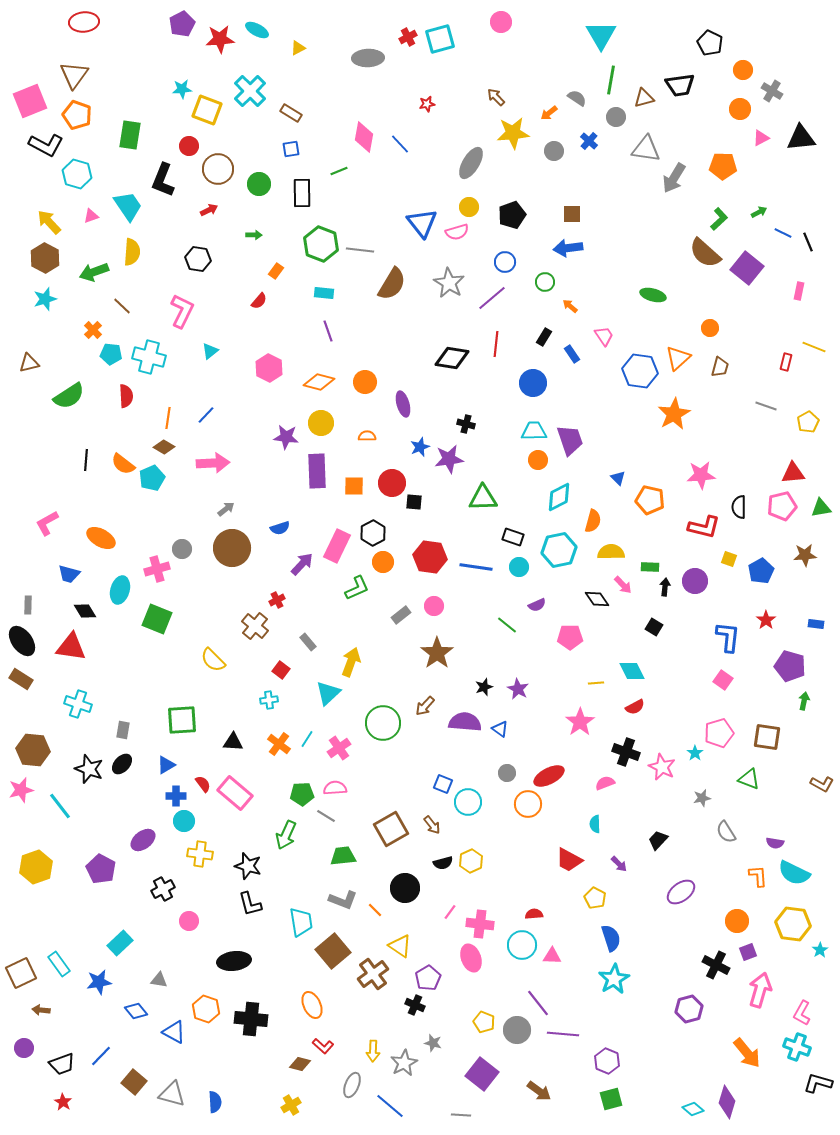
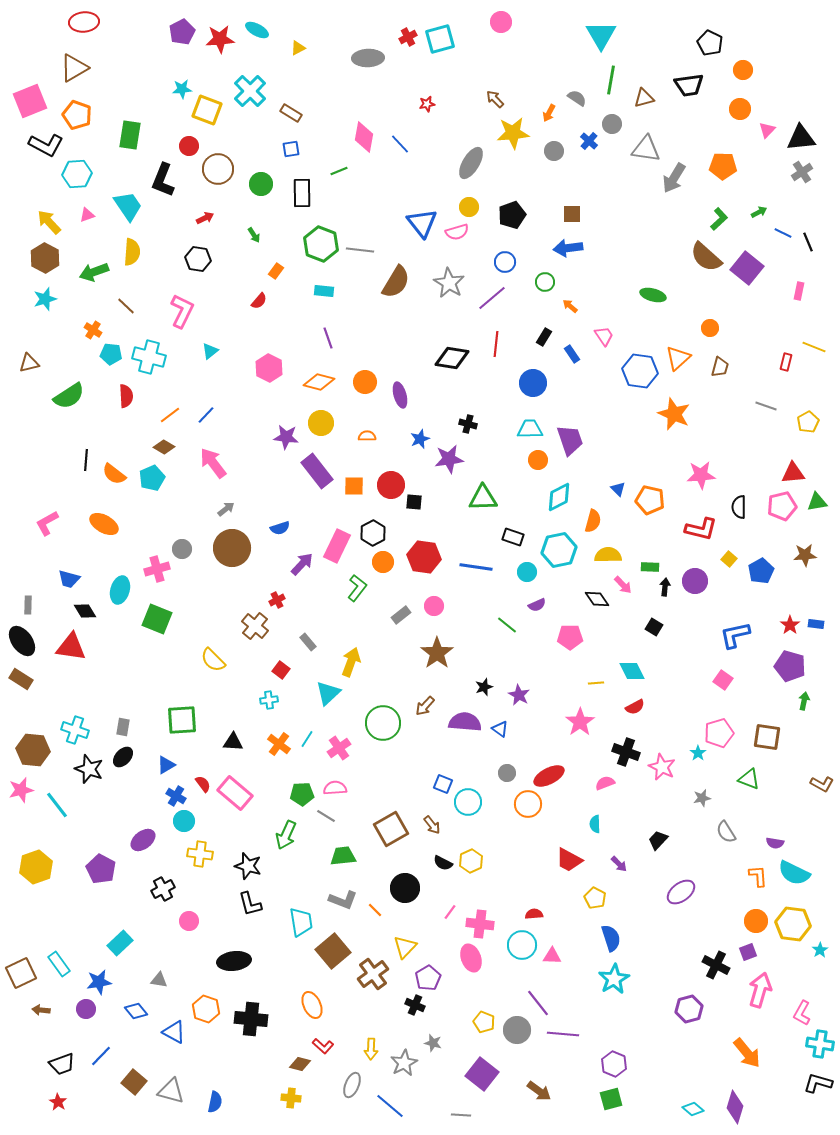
purple pentagon at (182, 24): moved 8 px down
brown triangle at (74, 75): moved 7 px up; rotated 24 degrees clockwise
black trapezoid at (680, 85): moved 9 px right
gray cross at (772, 91): moved 30 px right, 81 px down; rotated 25 degrees clockwise
brown arrow at (496, 97): moved 1 px left, 2 px down
orange arrow at (549, 113): rotated 24 degrees counterclockwise
gray circle at (616, 117): moved 4 px left, 7 px down
pink triangle at (761, 138): moved 6 px right, 8 px up; rotated 18 degrees counterclockwise
cyan hexagon at (77, 174): rotated 20 degrees counterclockwise
green circle at (259, 184): moved 2 px right
red arrow at (209, 210): moved 4 px left, 8 px down
pink triangle at (91, 216): moved 4 px left, 1 px up
green arrow at (254, 235): rotated 56 degrees clockwise
brown semicircle at (705, 253): moved 1 px right, 4 px down
brown semicircle at (392, 284): moved 4 px right, 2 px up
cyan rectangle at (324, 293): moved 2 px up
brown line at (122, 306): moved 4 px right
orange cross at (93, 330): rotated 12 degrees counterclockwise
purple line at (328, 331): moved 7 px down
purple ellipse at (403, 404): moved 3 px left, 9 px up
orange star at (674, 414): rotated 20 degrees counterclockwise
orange line at (168, 418): moved 2 px right, 3 px up; rotated 45 degrees clockwise
black cross at (466, 424): moved 2 px right
cyan trapezoid at (534, 431): moved 4 px left, 2 px up
blue star at (420, 447): moved 8 px up
pink arrow at (213, 463): rotated 124 degrees counterclockwise
orange semicircle at (123, 464): moved 9 px left, 10 px down
purple rectangle at (317, 471): rotated 36 degrees counterclockwise
blue triangle at (618, 478): moved 11 px down
red circle at (392, 483): moved 1 px left, 2 px down
green triangle at (821, 508): moved 4 px left, 6 px up
red L-shape at (704, 527): moved 3 px left, 2 px down
orange ellipse at (101, 538): moved 3 px right, 14 px up
yellow semicircle at (611, 552): moved 3 px left, 3 px down
red hexagon at (430, 557): moved 6 px left
yellow square at (729, 559): rotated 21 degrees clockwise
cyan circle at (519, 567): moved 8 px right, 5 px down
blue trapezoid at (69, 574): moved 5 px down
green L-shape at (357, 588): rotated 28 degrees counterclockwise
red star at (766, 620): moved 24 px right, 5 px down
blue L-shape at (728, 637): moved 7 px right, 2 px up; rotated 108 degrees counterclockwise
purple star at (518, 689): moved 1 px right, 6 px down
cyan cross at (78, 704): moved 3 px left, 26 px down
gray rectangle at (123, 730): moved 3 px up
cyan star at (695, 753): moved 3 px right
black ellipse at (122, 764): moved 1 px right, 7 px up
blue cross at (176, 796): rotated 30 degrees clockwise
cyan line at (60, 806): moved 3 px left, 1 px up
black semicircle at (443, 863): rotated 42 degrees clockwise
orange circle at (737, 921): moved 19 px right
yellow triangle at (400, 946): moved 5 px right, 1 px down; rotated 40 degrees clockwise
cyan cross at (797, 1047): moved 23 px right, 3 px up; rotated 12 degrees counterclockwise
purple circle at (24, 1048): moved 62 px right, 39 px up
yellow arrow at (373, 1051): moved 2 px left, 2 px up
purple hexagon at (607, 1061): moved 7 px right, 3 px down
gray triangle at (172, 1094): moved 1 px left, 3 px up
red star at (63, 1102): moved 5 px left
blue semicircle at (215, 1102): rotated 15 degrees clockwise
purple diamond at (727, 1102): moved 8 px right, 5 px down
yellow cross at (291, 1105): moved 7 px up; rotated 36 degrees clockwise
